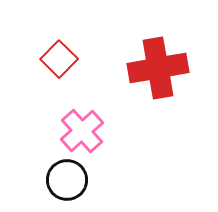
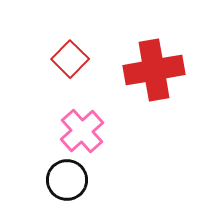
red square: moved 11 px right
red cross: moved 4 px left, 2 px down
